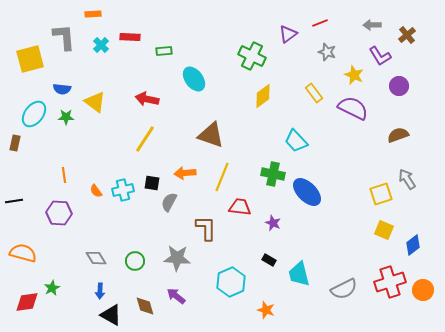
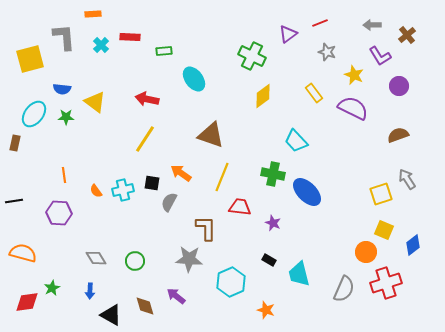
orange arrow at (185, 173): moved 4 px left; rotated 40 degrees clockwise
gray star at (177, 258): moved 12 px right, 1 px down
red cross at (390, 282): moved 4 px left, 1 px down
gray semicircle at (344, 289): rotated 40 degrees counterclockwise
orange circle at (423, 290): moved 57 px left, 38 px up
blue arrow at (100, 291): moved 10 px left
